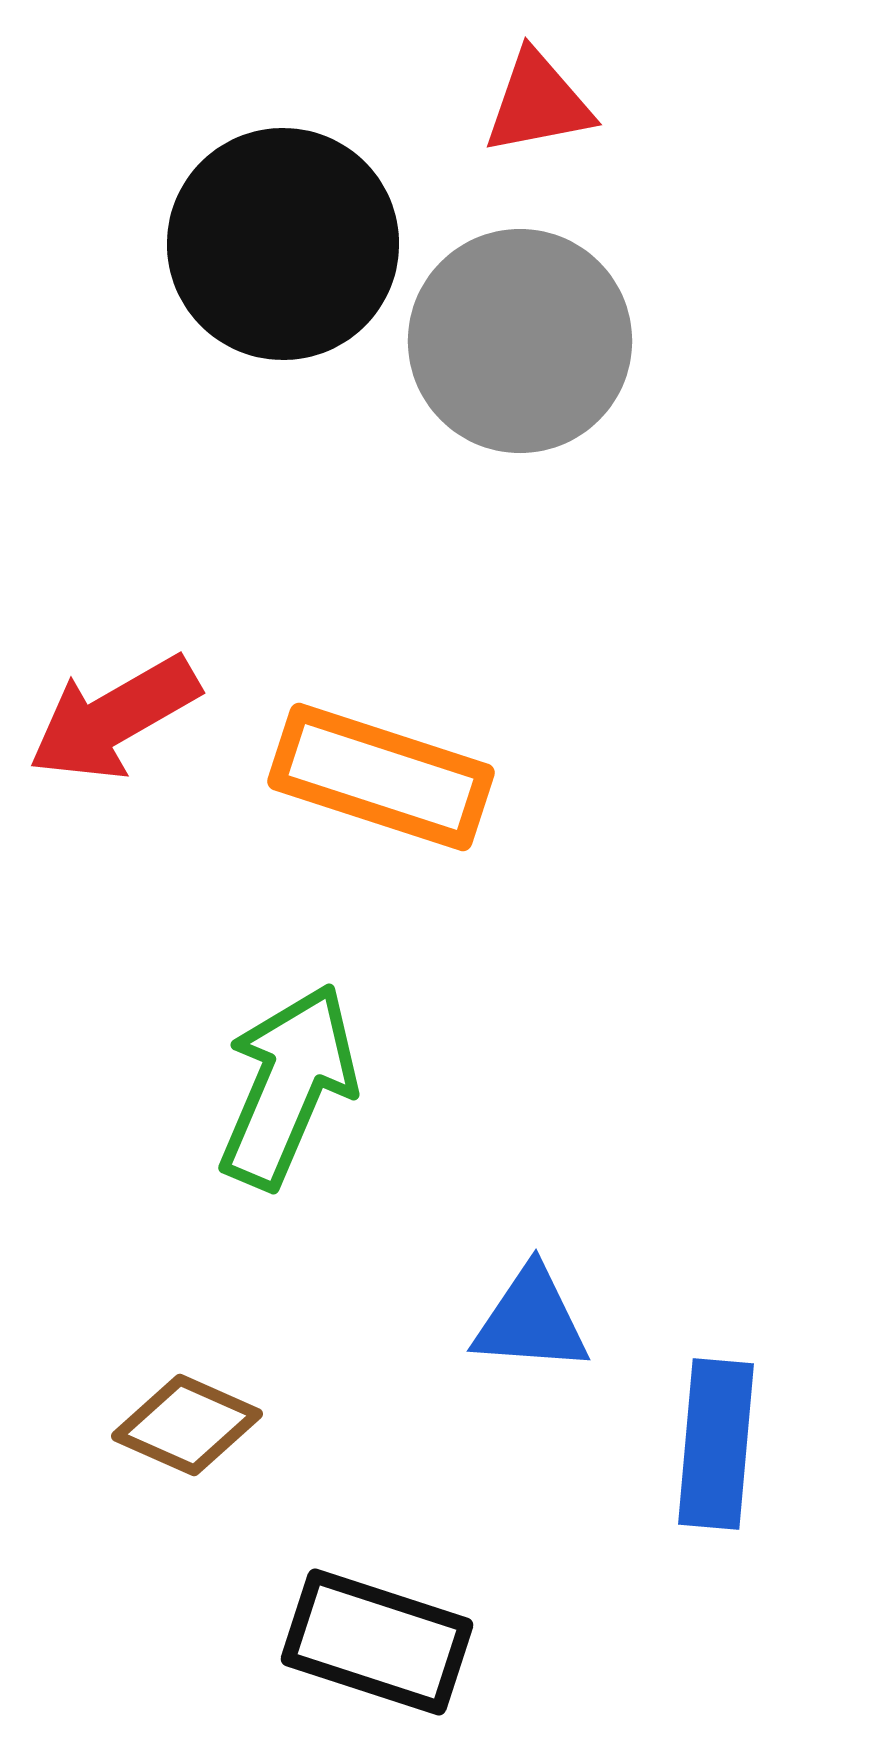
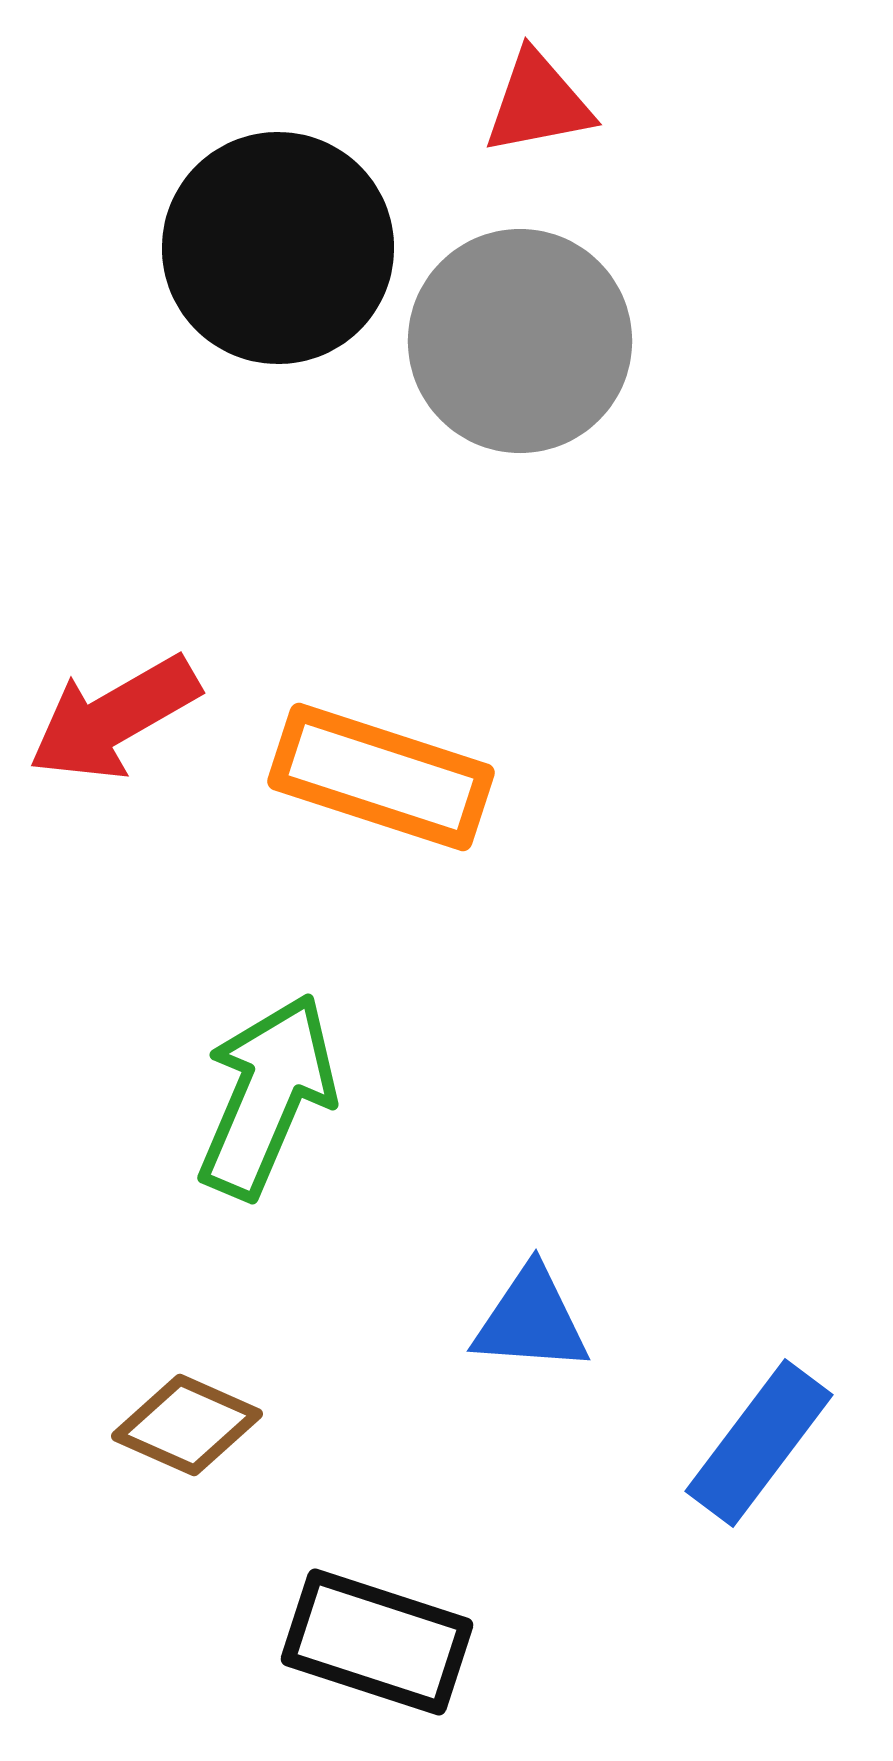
black circle: moved 5 px left, 4 px down
green arrow: moved 21 px left, 10 px down
blue rectangle: moved 43 px right, 1 px up; rotated 32 degrees clockwise
